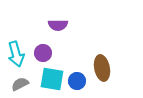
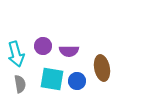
purple semicircle: moved 11 px right, 26 px down
purple circle: moved 7 px up
gray semicircle: rotated 108 degrees clockwise
